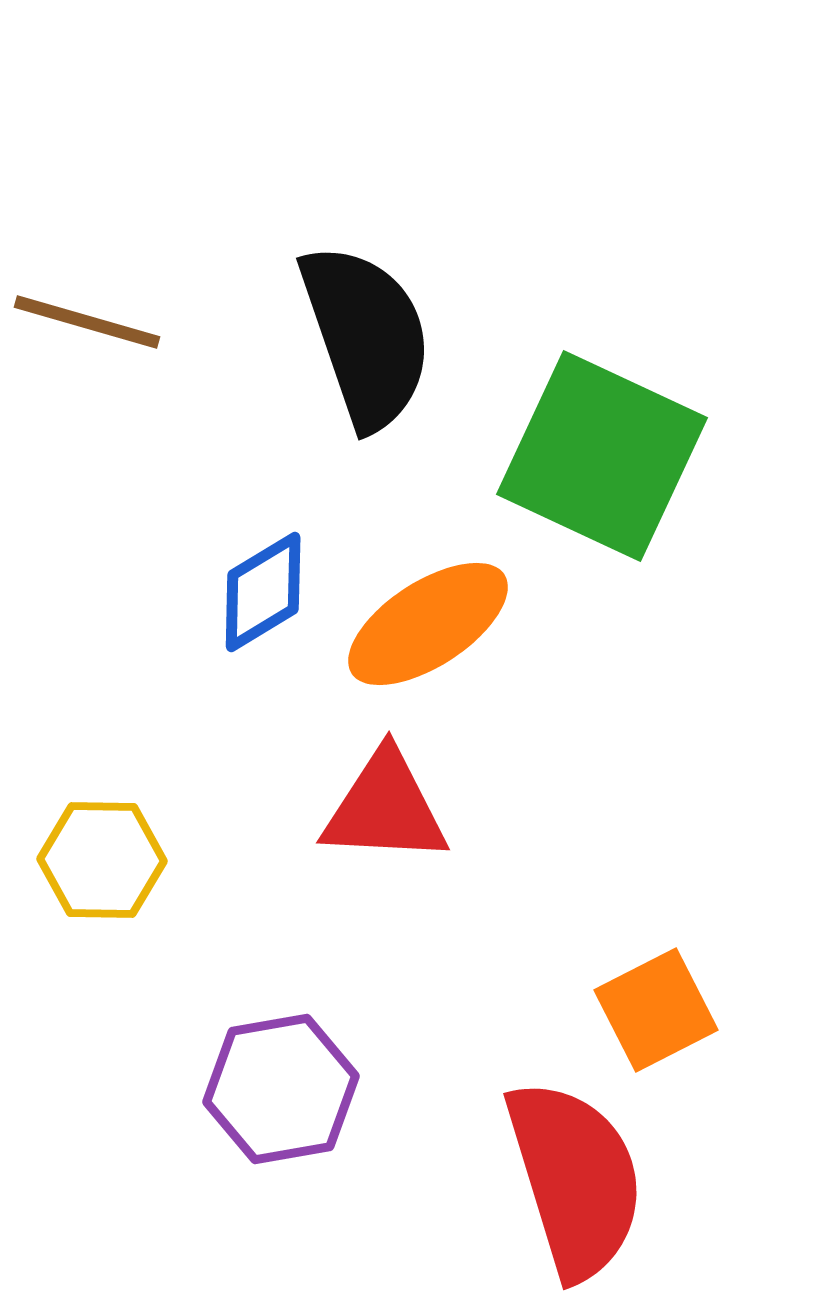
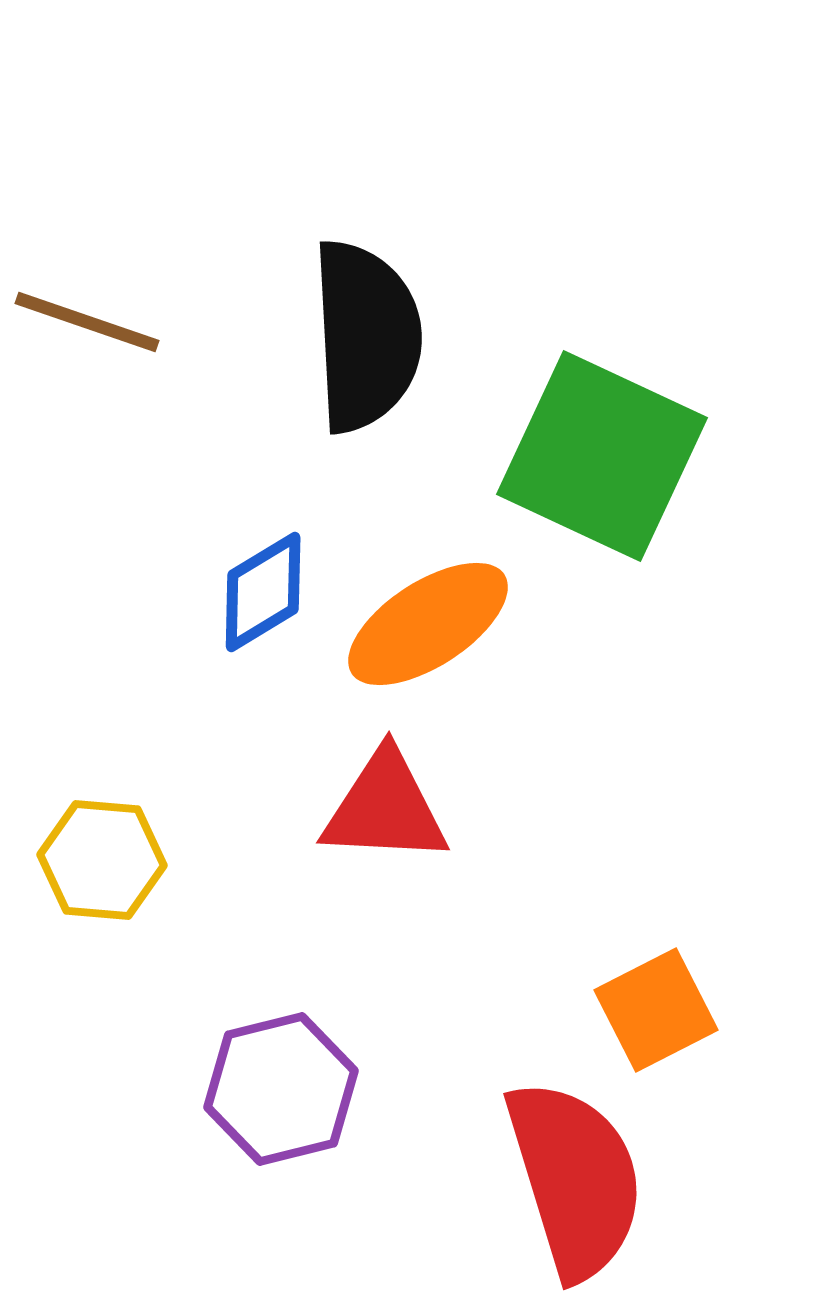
brown line: rotated 3 degrees clockwise
black semicircle: rotated 16 degrees clockwise
yellow hexagon: rotated 4 degrees clockwise
purple hexagon: rotated 4 degrees counterclockwise
